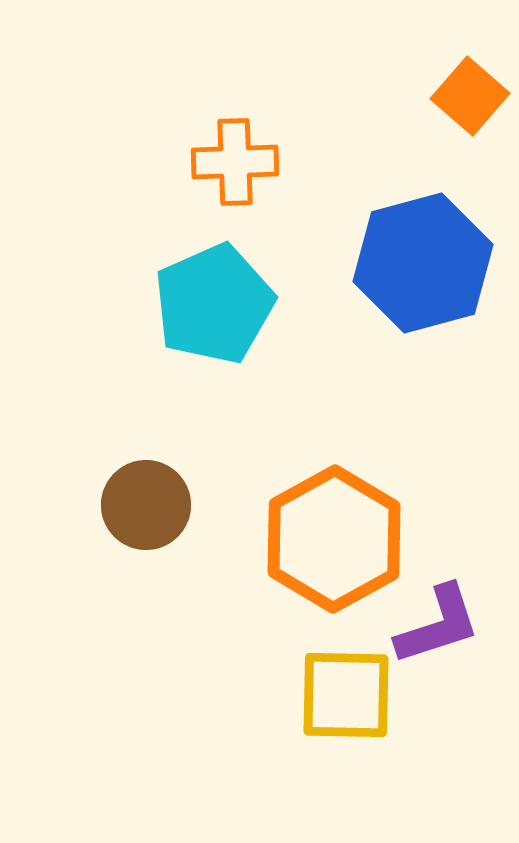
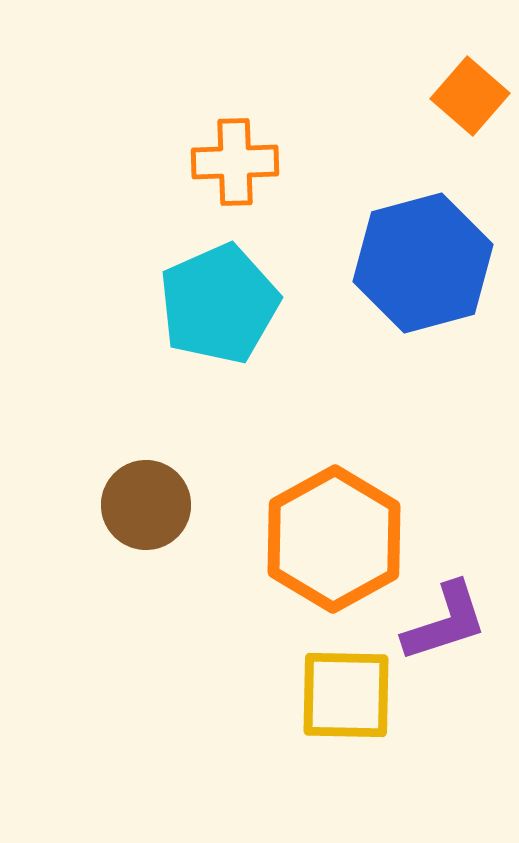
cyan pentagon: moved 5 px right
purple L-shape: moved 7 px right, 3 px up
